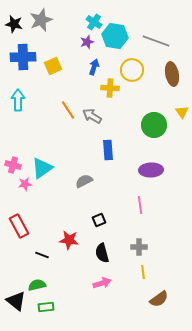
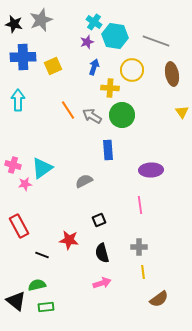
green circle: moved 32 px left, 10 px up
